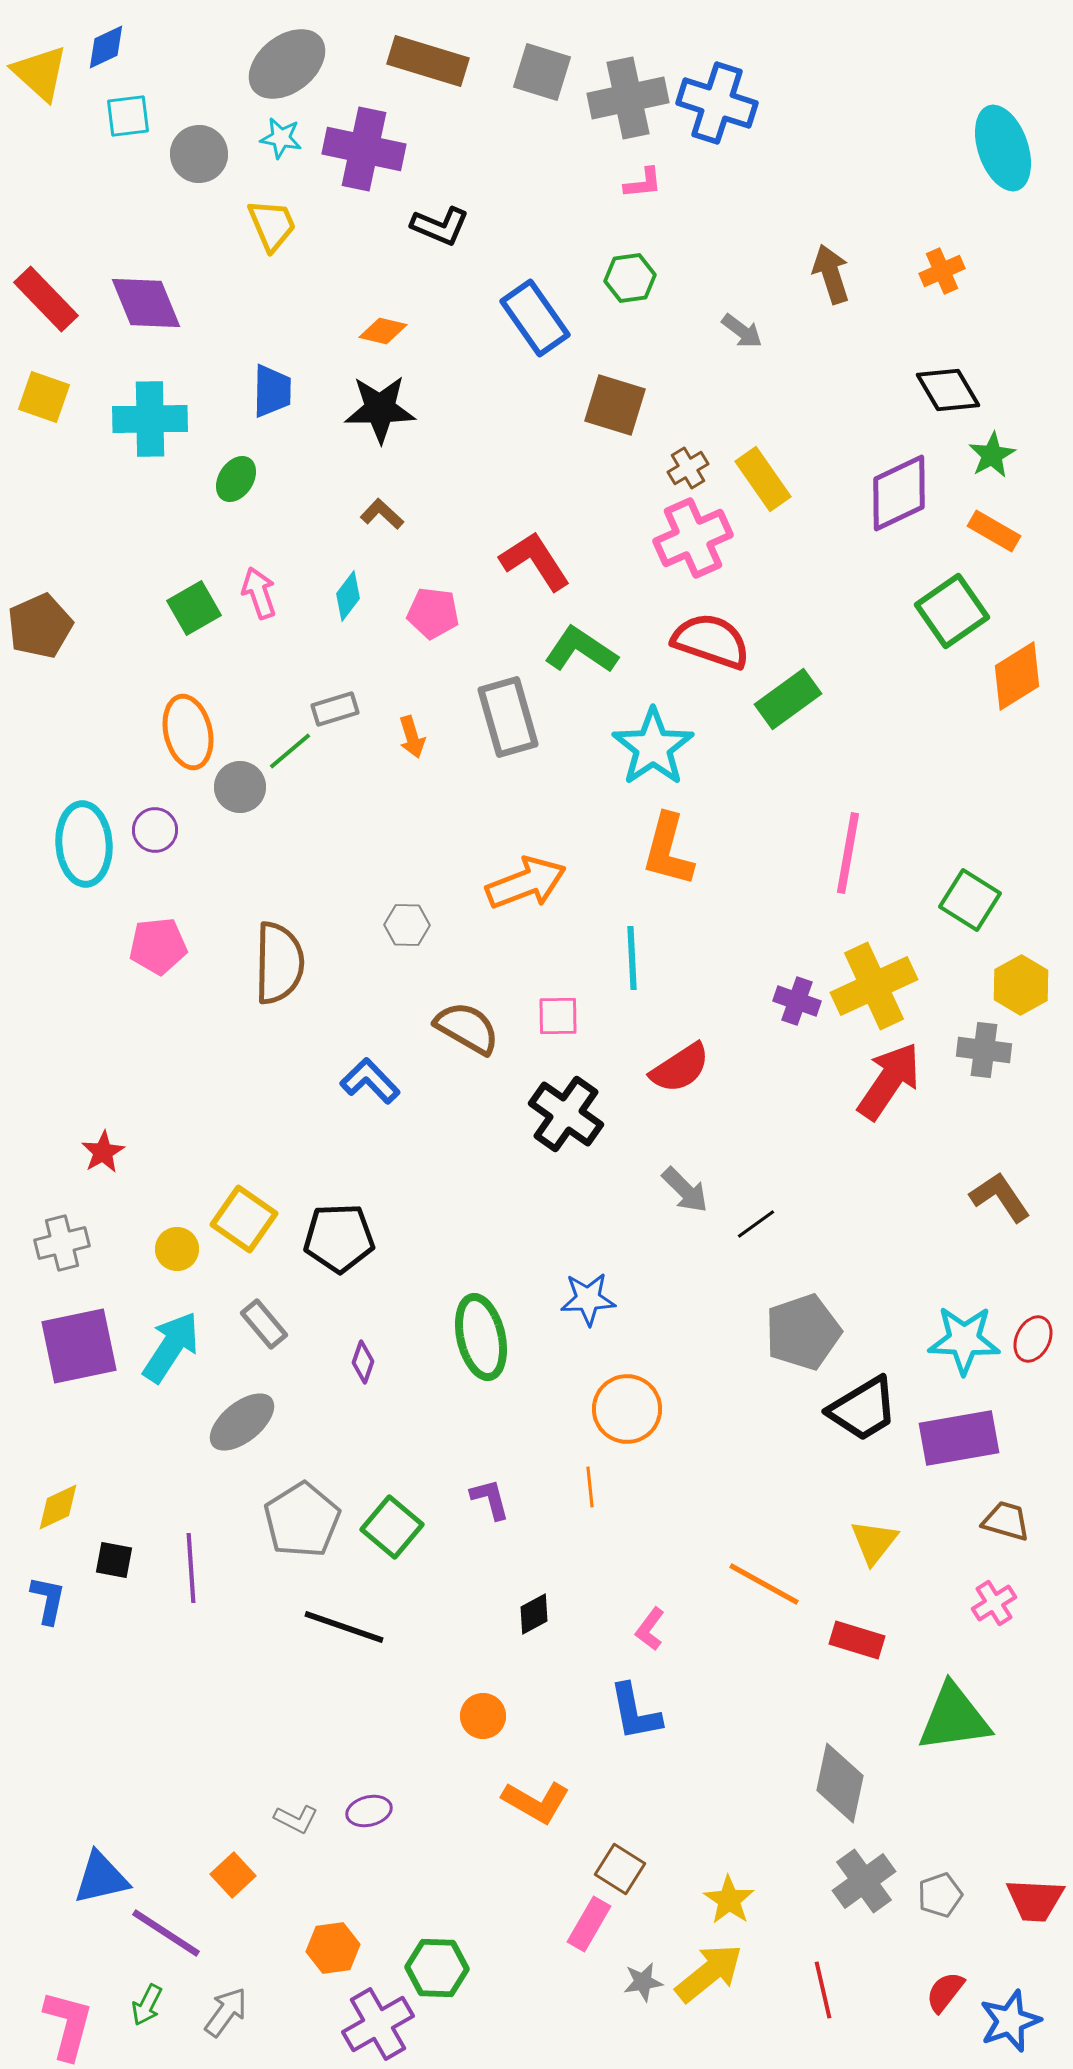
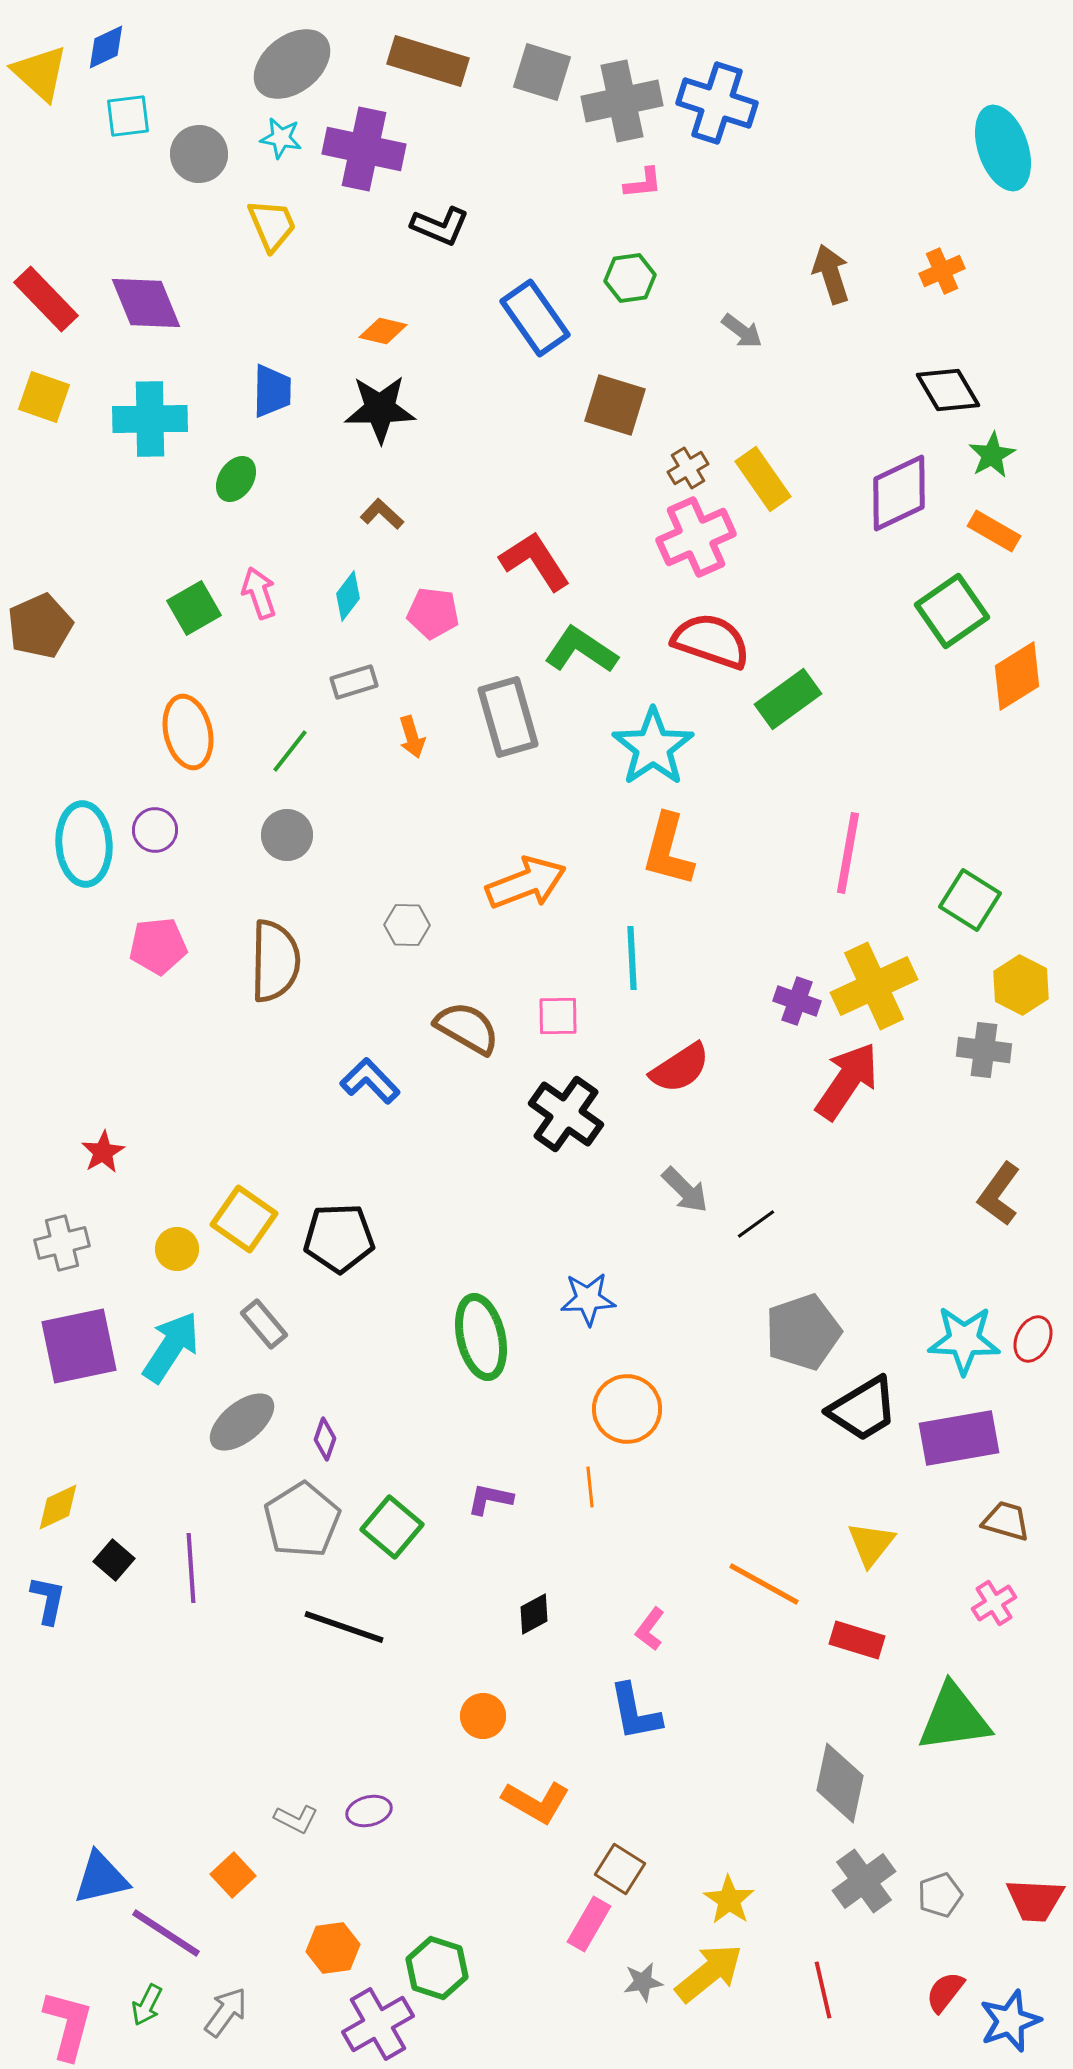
gray ellipse at (287, 64): moved 5 px right
gray cross at (628, 98): moved 6 px left, 3 px down
pink cross at (693, 538): moved 3 px right, 1 px up
gray rectangle at (335, 709): moved 19 px right, 27 px up
green line at (290, 751): rotated 12 degrees counterclockwise
gray circle at (240, 787): moved 47 px right, 48 px down
brown semicircle at (279, 963): moved 4 px left, 2 px up
yellow hexagon at (1021, 985): rotated 4 degrees counterclockwise
red arrow at (889, 1081): moved 42 px left
brown L-shape at (1000, 1197): moved 1 px left, 3 px up; rotated 110 degrees counterclockwise
purple diamond at (363, 1362): moved 38 px left, 77 px down
purple L-shape at (490, 1499): rotated 63 degrees counterclockwise
yellow triangle at (874, 1542): moved 3 px left, 2 px down
black square at (114, 1560): rotated 30 degrees clockwise
green hexagon at (437, 1968): rotated 16 degrees clockwise
